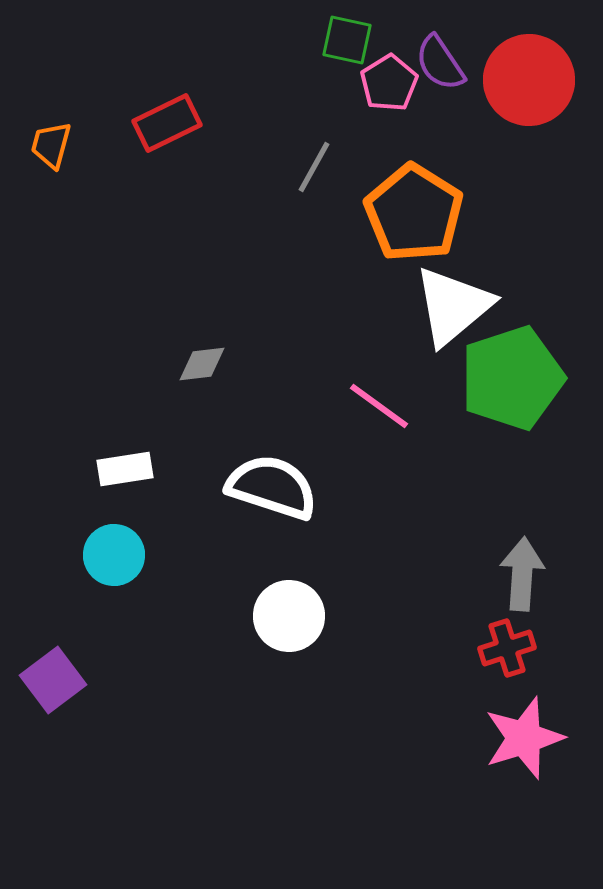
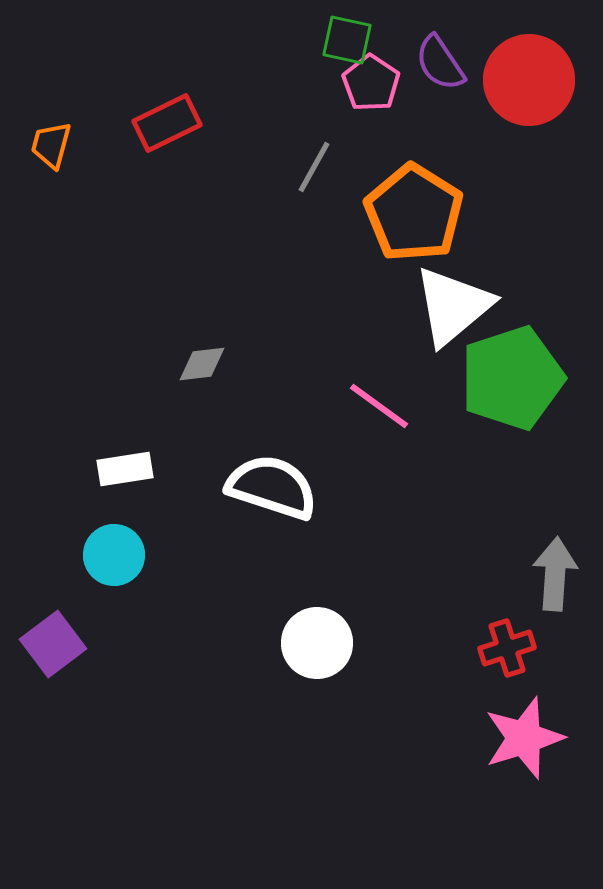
pink pentagon: moved 18 px left; rotated 6 degrees counterclockwise
gray arrow: moved 33 px right
white circle: moved 28 px right, 27 px down
purple square: moved 36 px up
